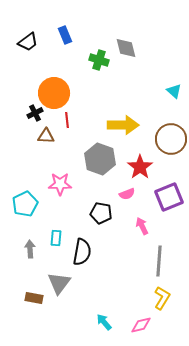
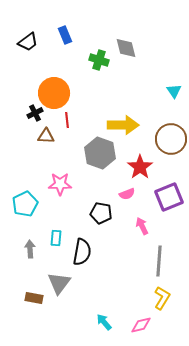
cyan triangle: rotated 14 degrees clockwise
gray hexagon: moved 6 px up
